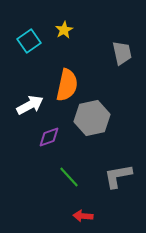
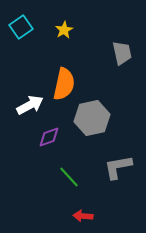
cyan square: moved 8 px left, 14 px up
orange semicircle: moved 3 px left, 1 px up
gray L-shape: moved 9 px up
